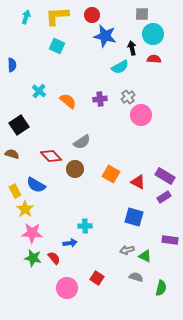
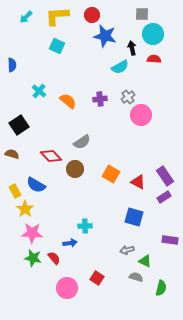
cyan arrow at (26, 17): rotated 152 degrees counterclockwise
purple rectangle at (165, 176): rotated 24 degrees clockwise
green triangle at (145, 256): moved 5 px down
